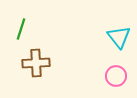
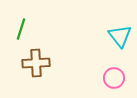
cyan triangle: moved 1 px right, 1 px up
pink circle: moved 2 px left, 2 px down
